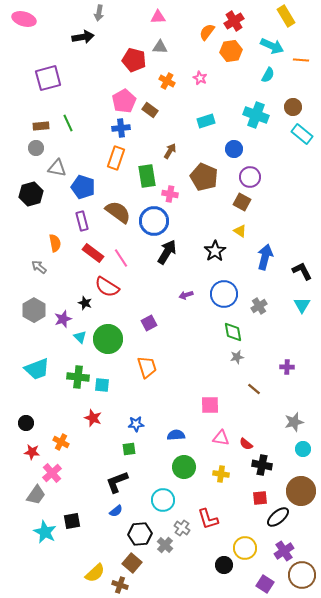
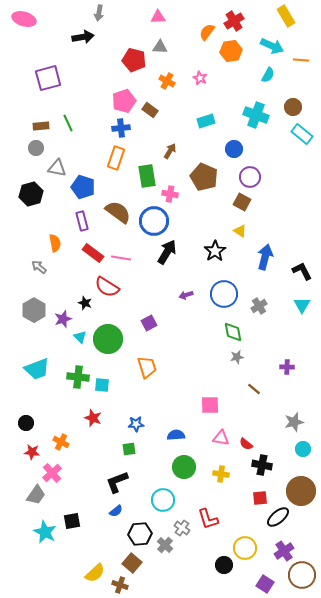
pink pentagon at (124, 101): rotated 10 degrees clockwise
pink line at (121, 258): rotated 48 degrees counterclockwise
